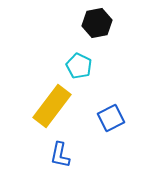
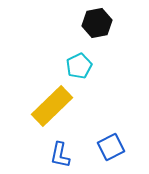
cyan pentagon: rotated 20 degrees clockwise
yellow rectangle: rotated 9 degrees clockwise
blue square: moved 29 px down
